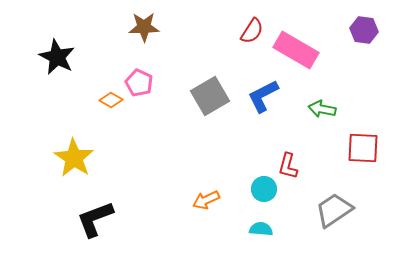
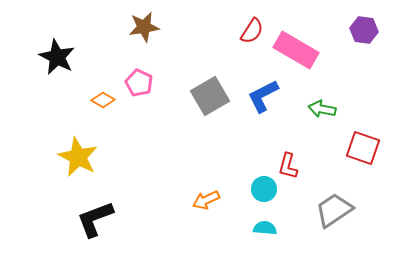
brown star: rotated 8 degrees counterclockwise
orange diamond: moved 8 px left
red square: rotated 16 degrees clockwise
yellow star: moved 4 px right, 1 px up; rotated 6 degrees counterclockwise
cyan semicircle: moved 4 px right, 1 px up
